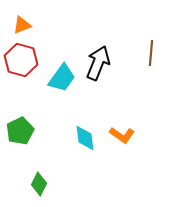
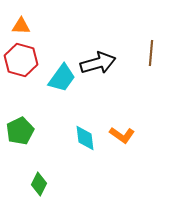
orange triangle: moved 1 px left, 1 px down; rotated 24 degrees clockwise
black arrow: rotated 52 degrees clockwise
